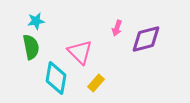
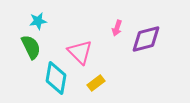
cyan star: moved 2 px right
green semicircle: rotated 15 degrees counterclockwise
yellow rectangle: rotated 12 degrees clockwise
